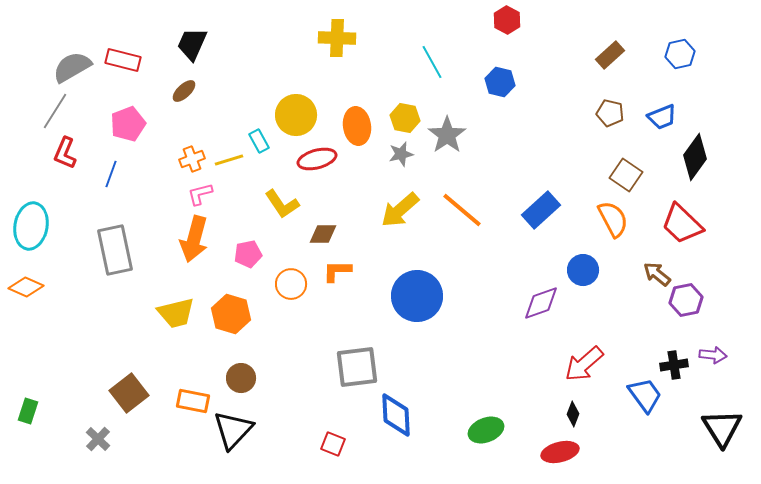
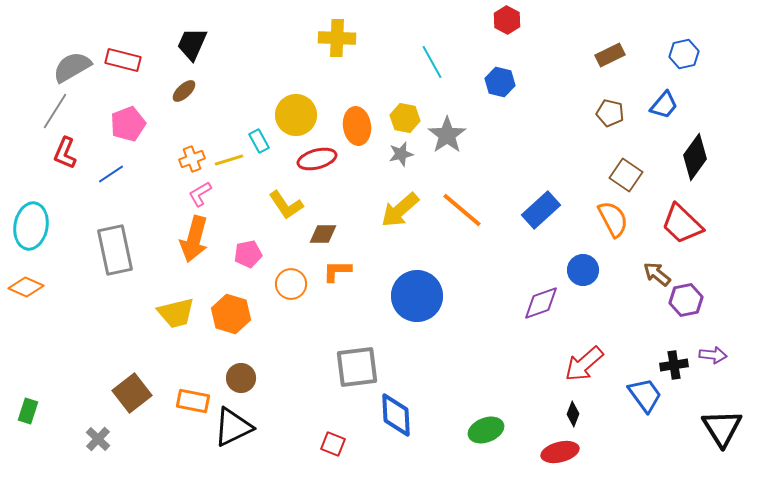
blue hexagon at (680, 54): moved 4 px right
brown rectangle at (610, 55): rotated 16 degrees clockwise
blue trapezoid at (662, 117): moved 2 px right, 12 px up; rotated 28 degrees counterclockwise
blue line at (111, 174): rotated 36 degrees clockwise
pink L-shape at (200, 194): rotated 16 degrees counterclockwise
yellow L-shape at (282, 204): moved 4 px right, 1 px down
brown square at (129, 393): moved 3 px right
black triangle at (233, 430): moved 3 px up; rotated 21 degrees clockwise
